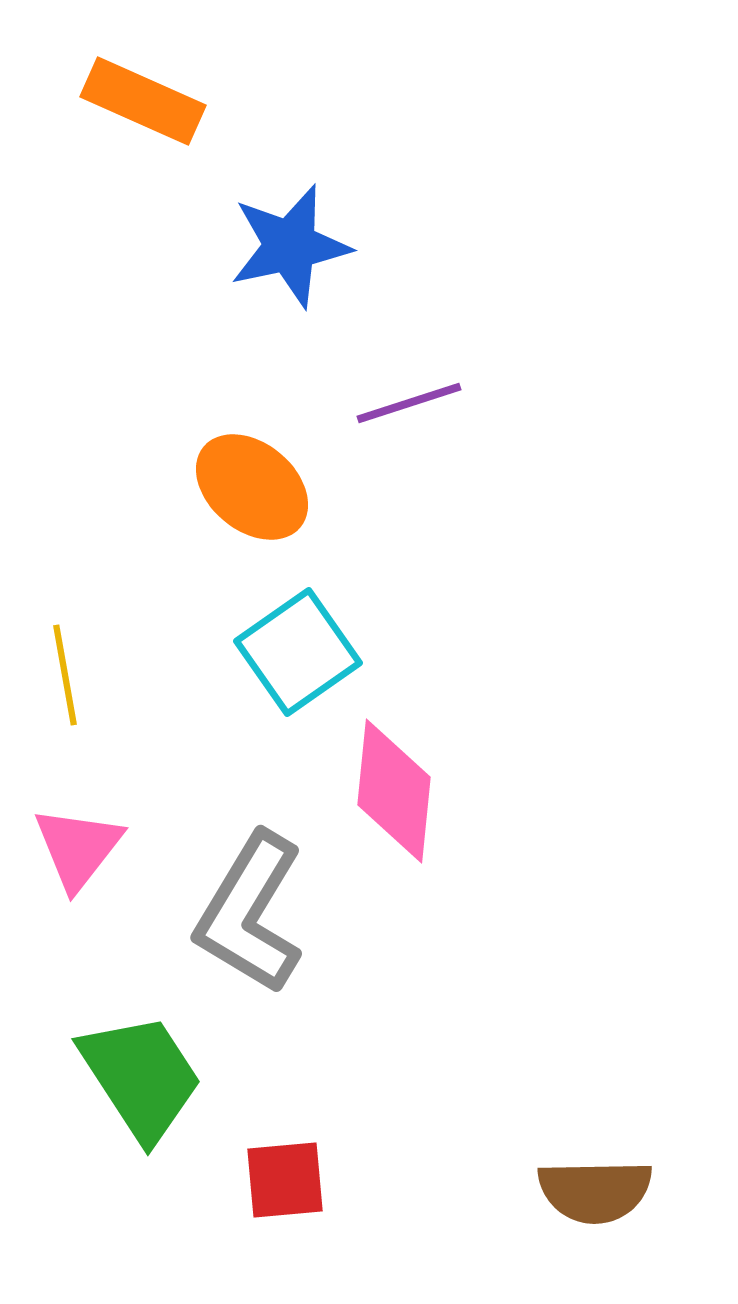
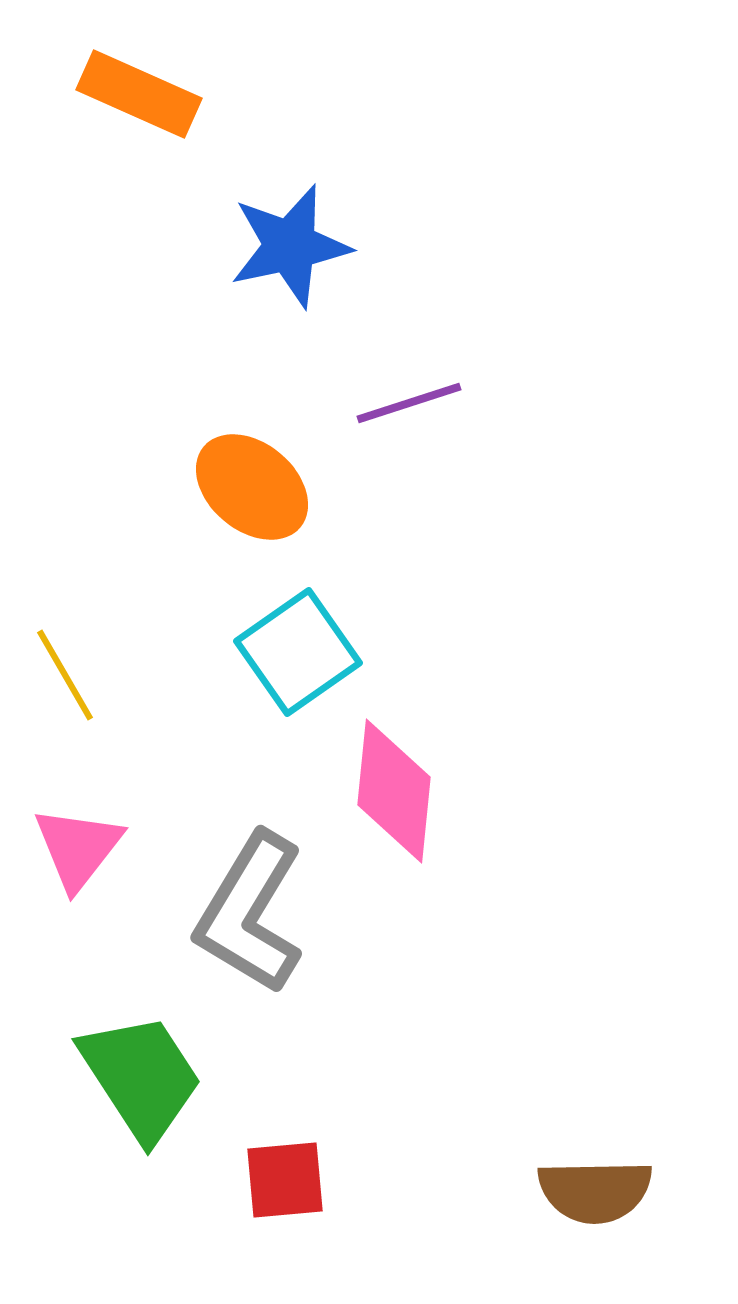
orange rectangle: moved 4 px left, 7 px up
yellow line: rotated 20 degrees counterclockwise
